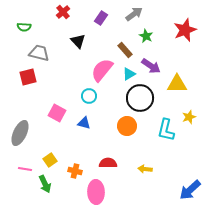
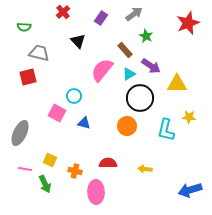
red star: moved 3 px right, 7 px up
cyan circle: moved 15 px left
yellow star: rotated 24 degrees clockwise
yellow square: rotated 32 degrees counterclockwise
blue arrow: rotated 25 degrees clockwise
